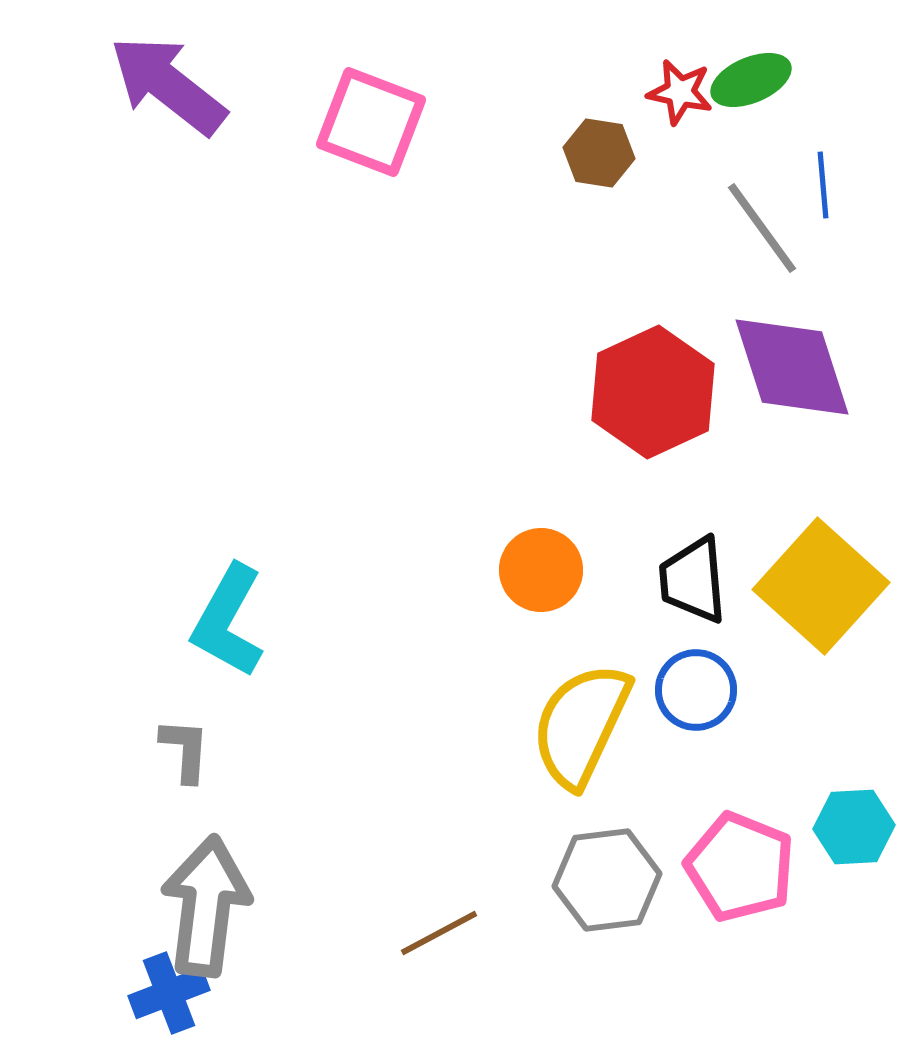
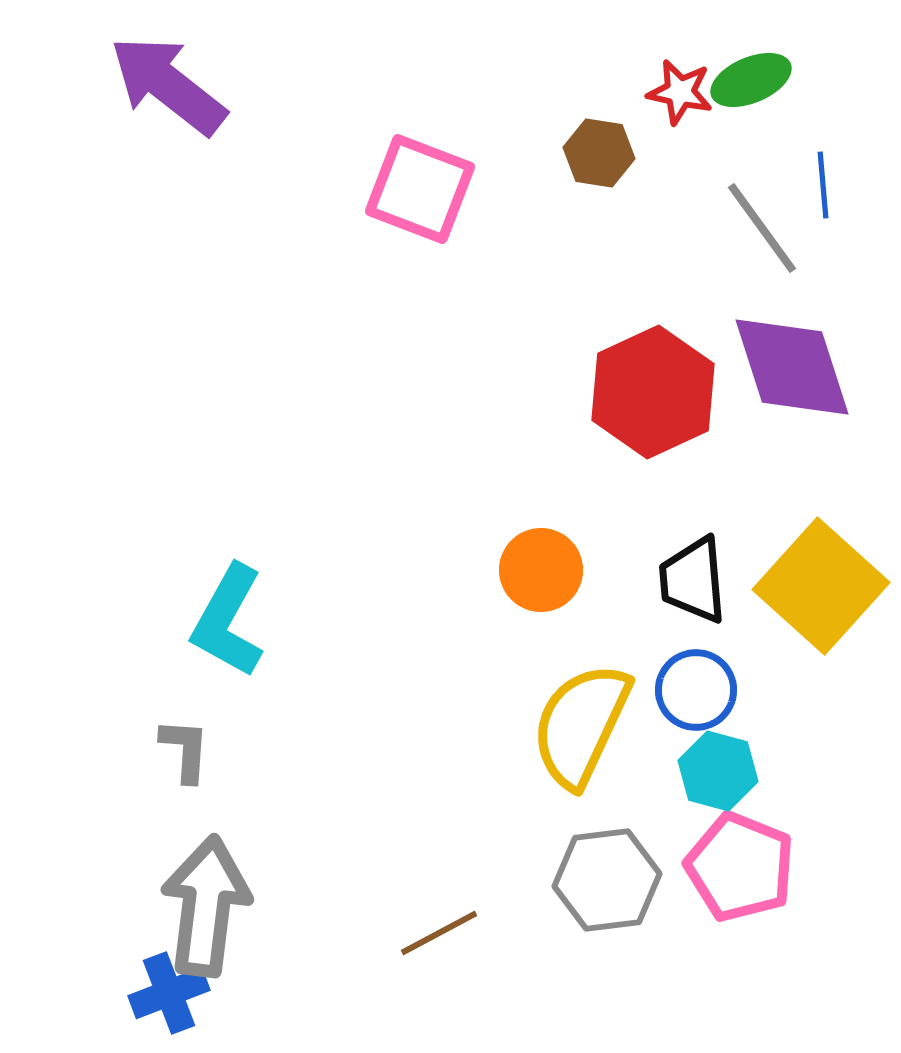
pink square: moved 49 px right, 67 px down
cyan hexagon: moved 136 px left, 56 px up; rotated 18 degrees clockwise
